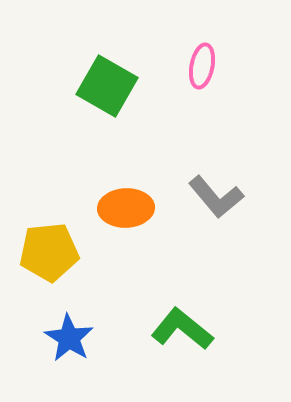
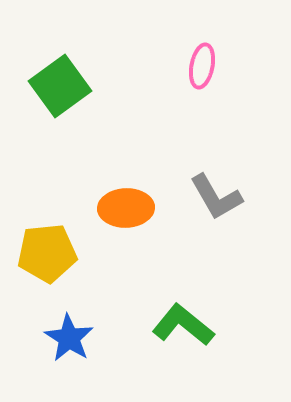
green square: moved 47 px left; rotated 24 degrees clockwise
gray L-shape: rotated 10 degrees clockwise
yellow pentagon: moved 2 px left, 1 px down
green L-shape: moved 1 px right, 4 px up
